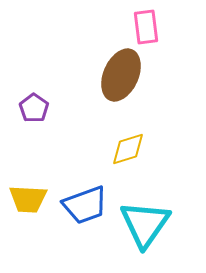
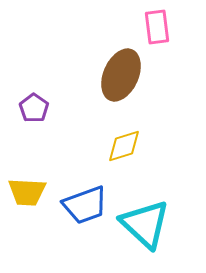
pink rectangle: moved 11 px right
yellow diamond: moved 4 px left, 3 px up
yellow trapezoid: moved 1 px left, 7 px up
cyan triangle: rotated 22 degrees counterclockwise
